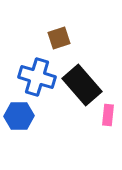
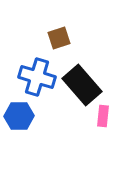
pink rectangle: moved 5 px left, 1 px down
